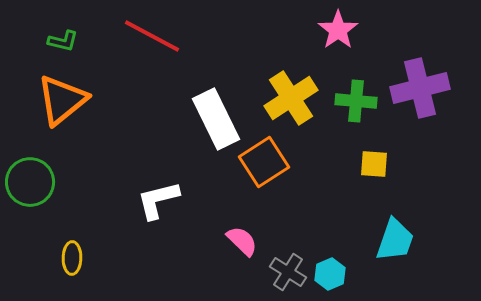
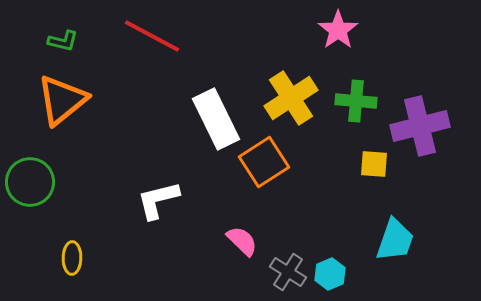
purple cross: moved 38 px down
